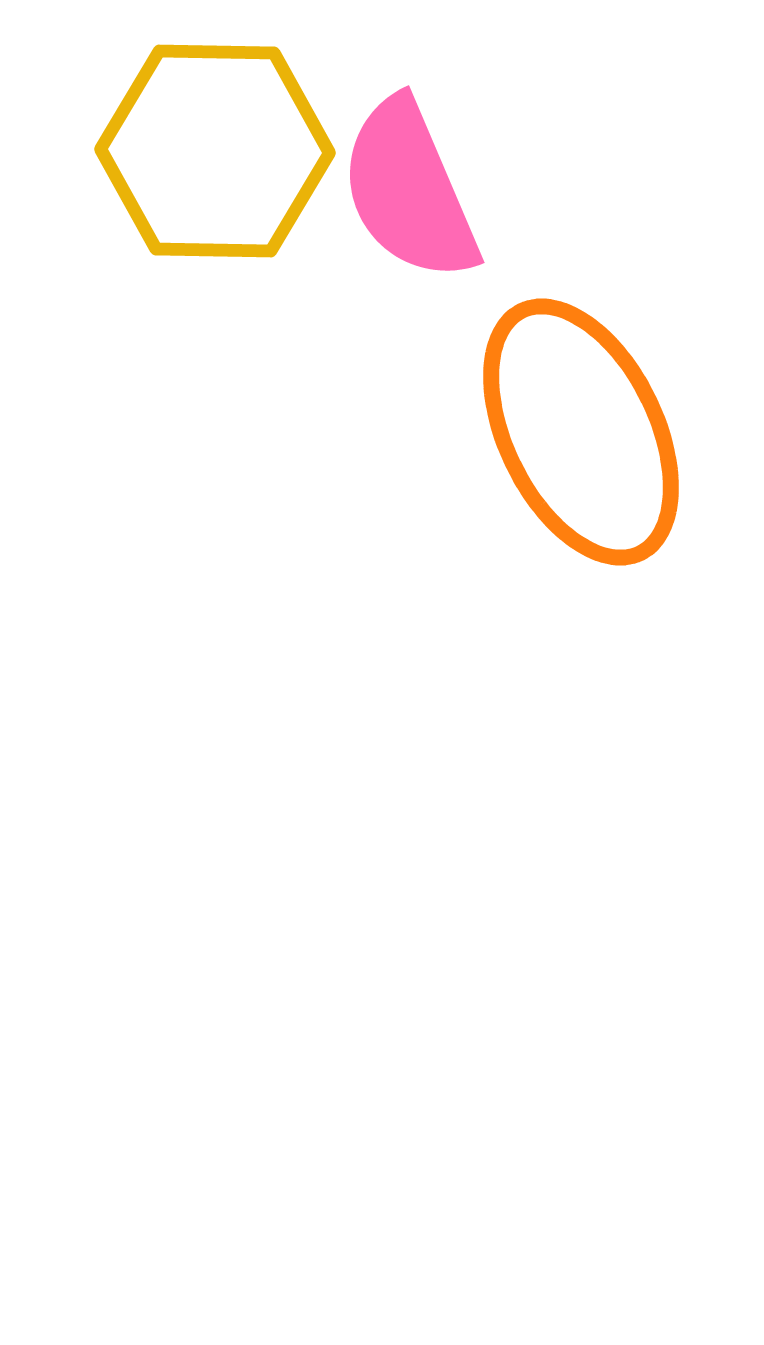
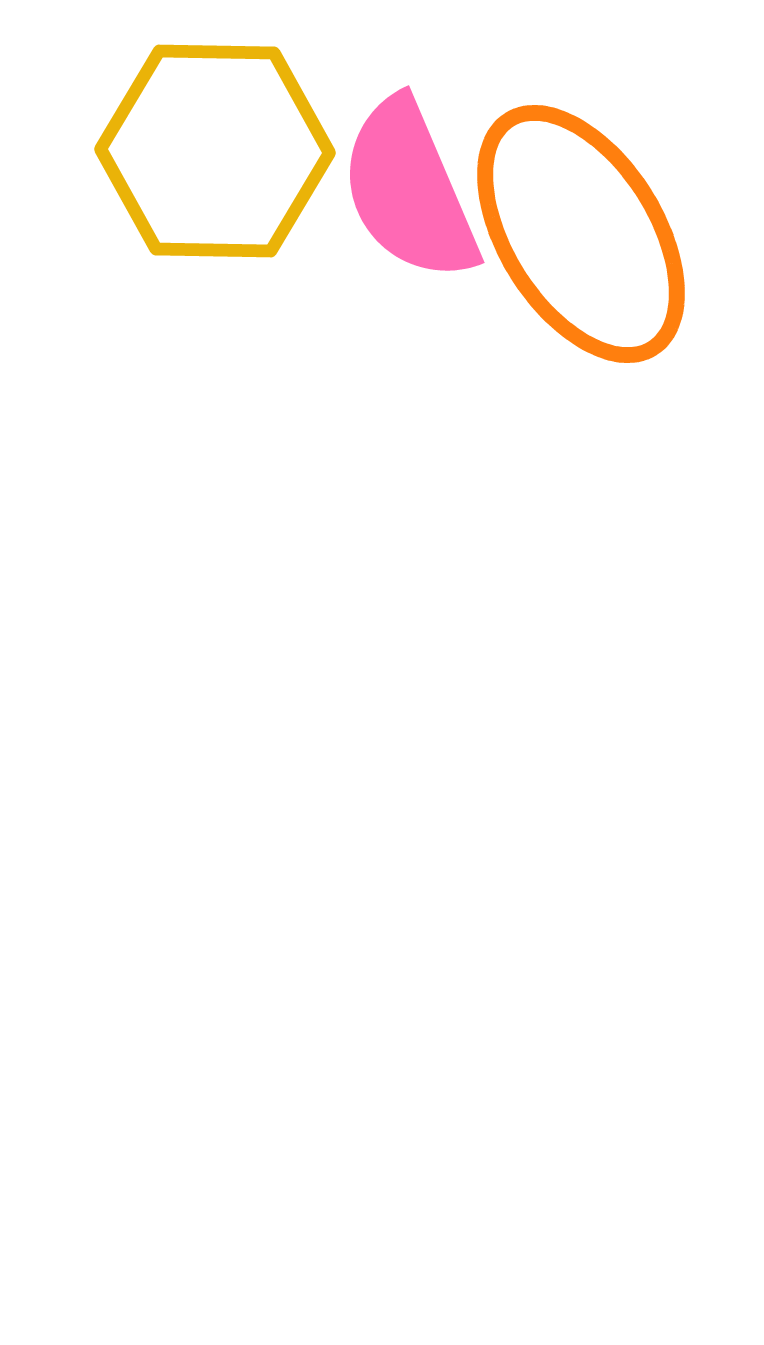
orange ellipse: moved 198 px up; rotated 6 degrees counterclockwise
